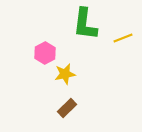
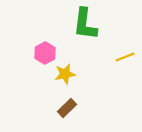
yellow line: moved 2 px right, 19 px down
